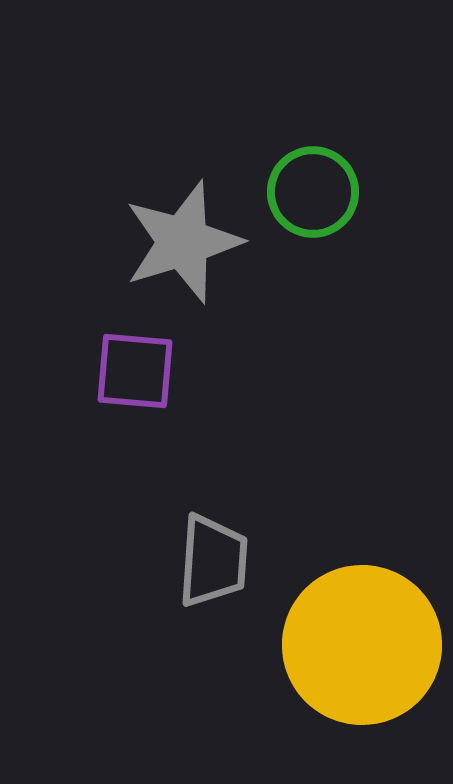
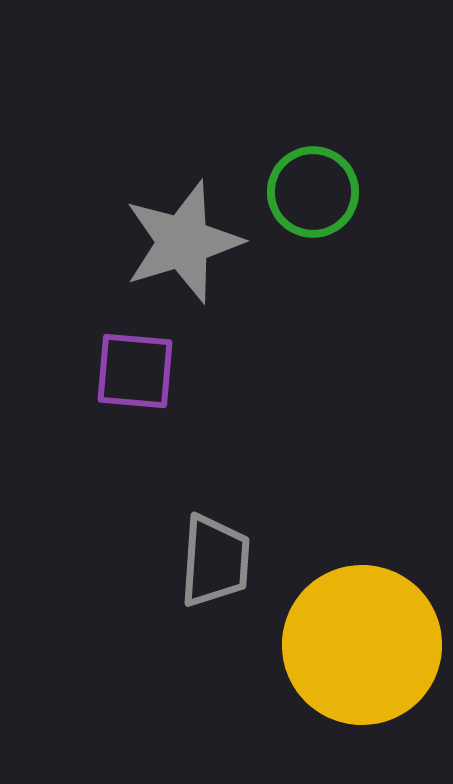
gray trapezoid: moved 2 px right
